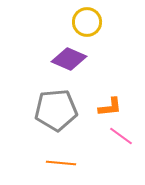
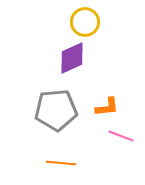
yellow circle: moved 2 px left
purple diamond: moved 3 px right, 1 px up; rotated 48 degrees counterclockwise
orange L-shape: moved 3 px left
pink line: rotated 15 degrees counterclockwise
